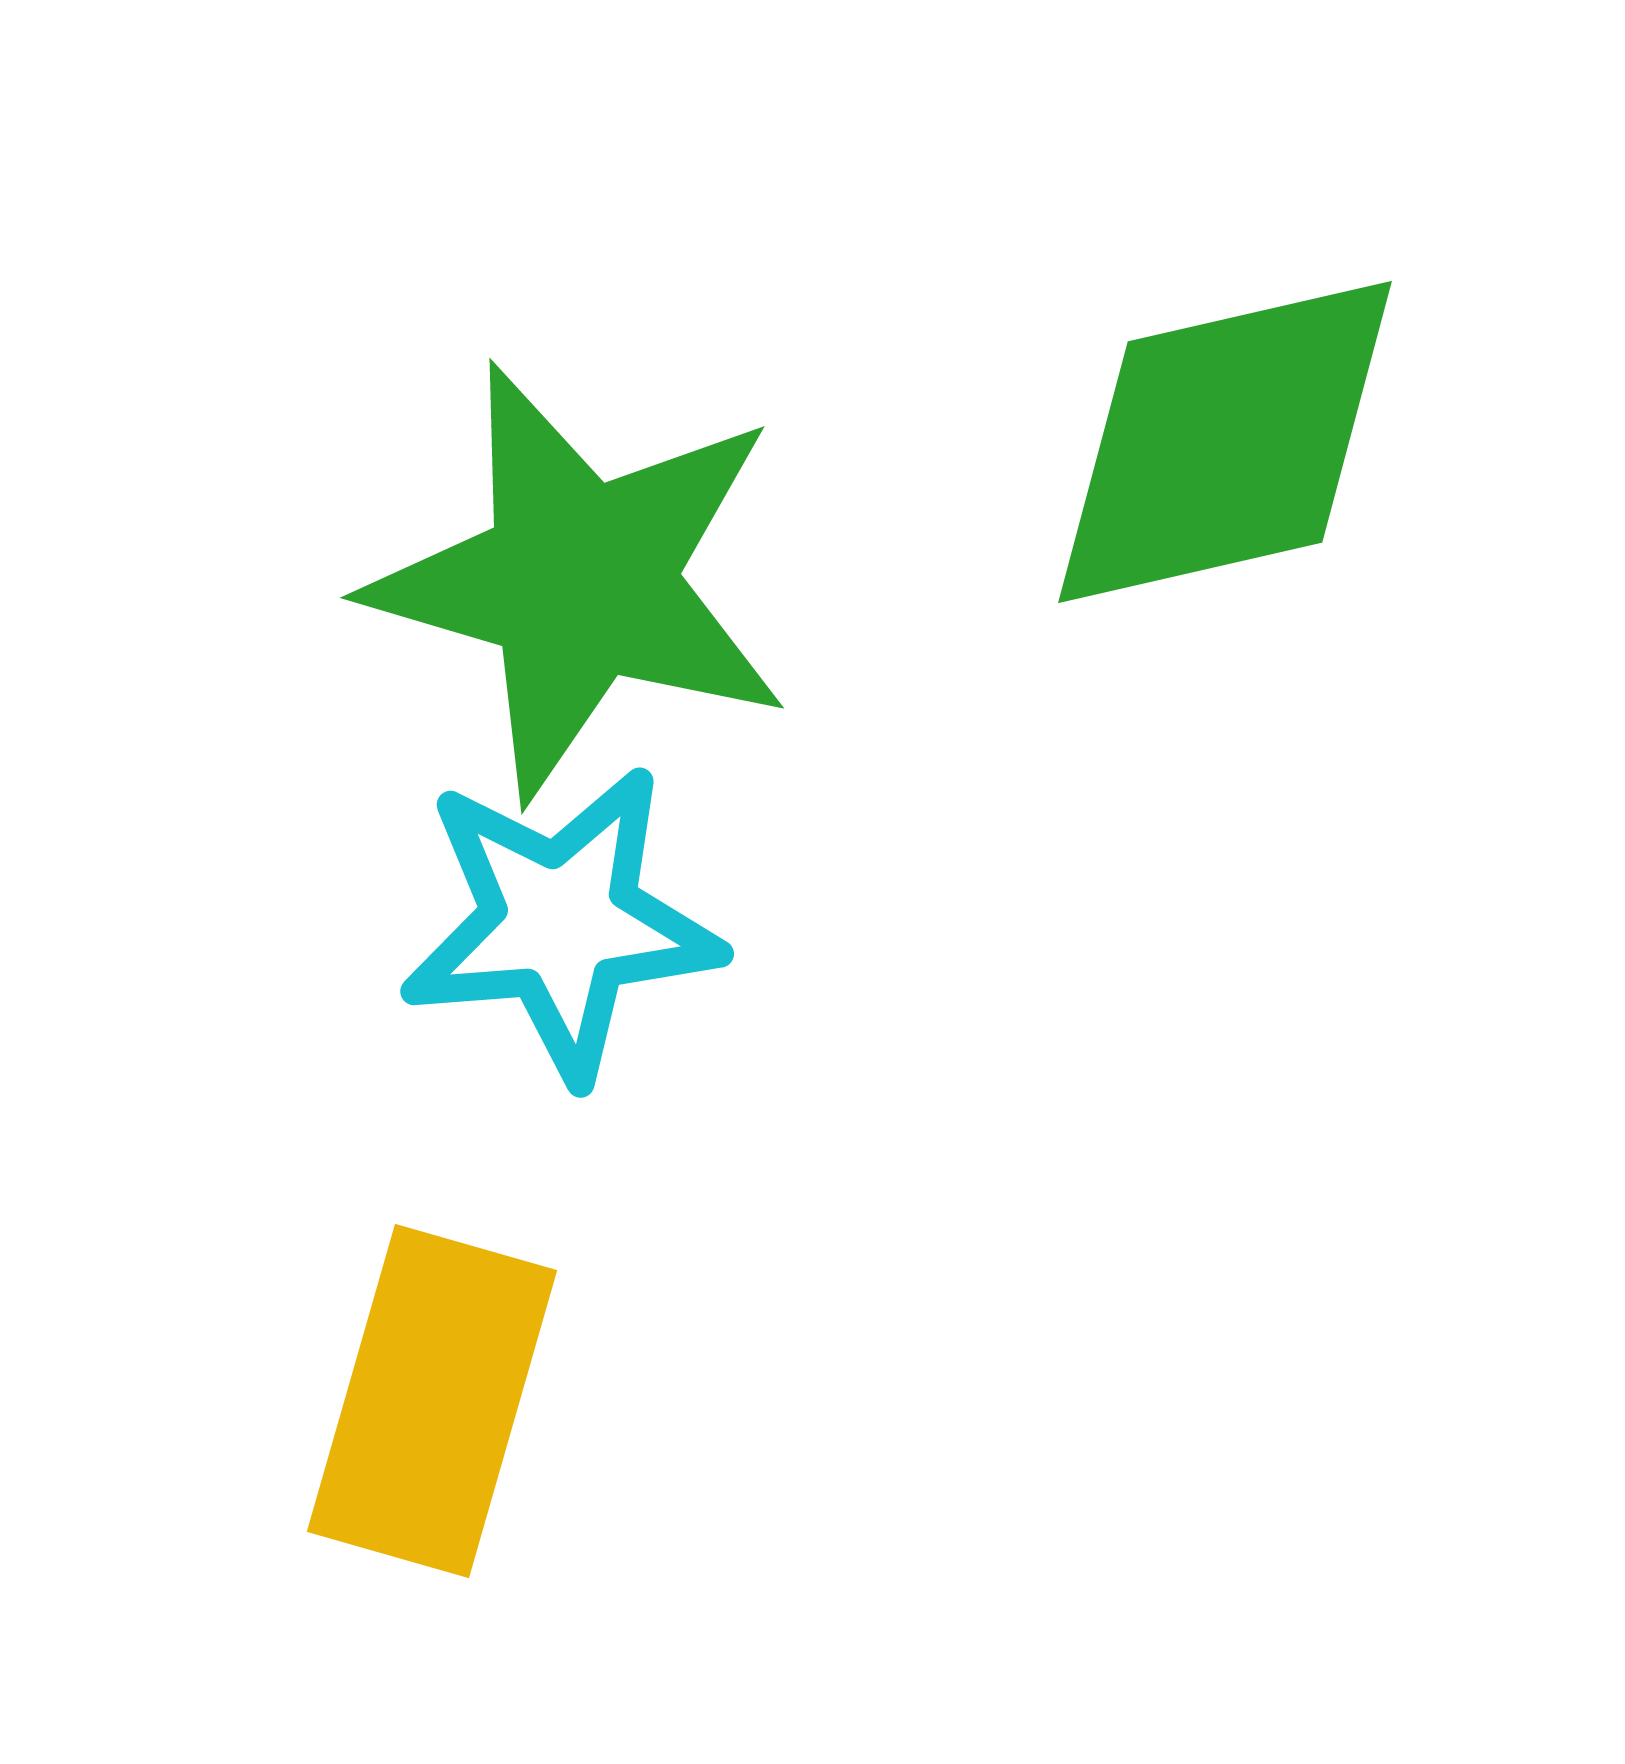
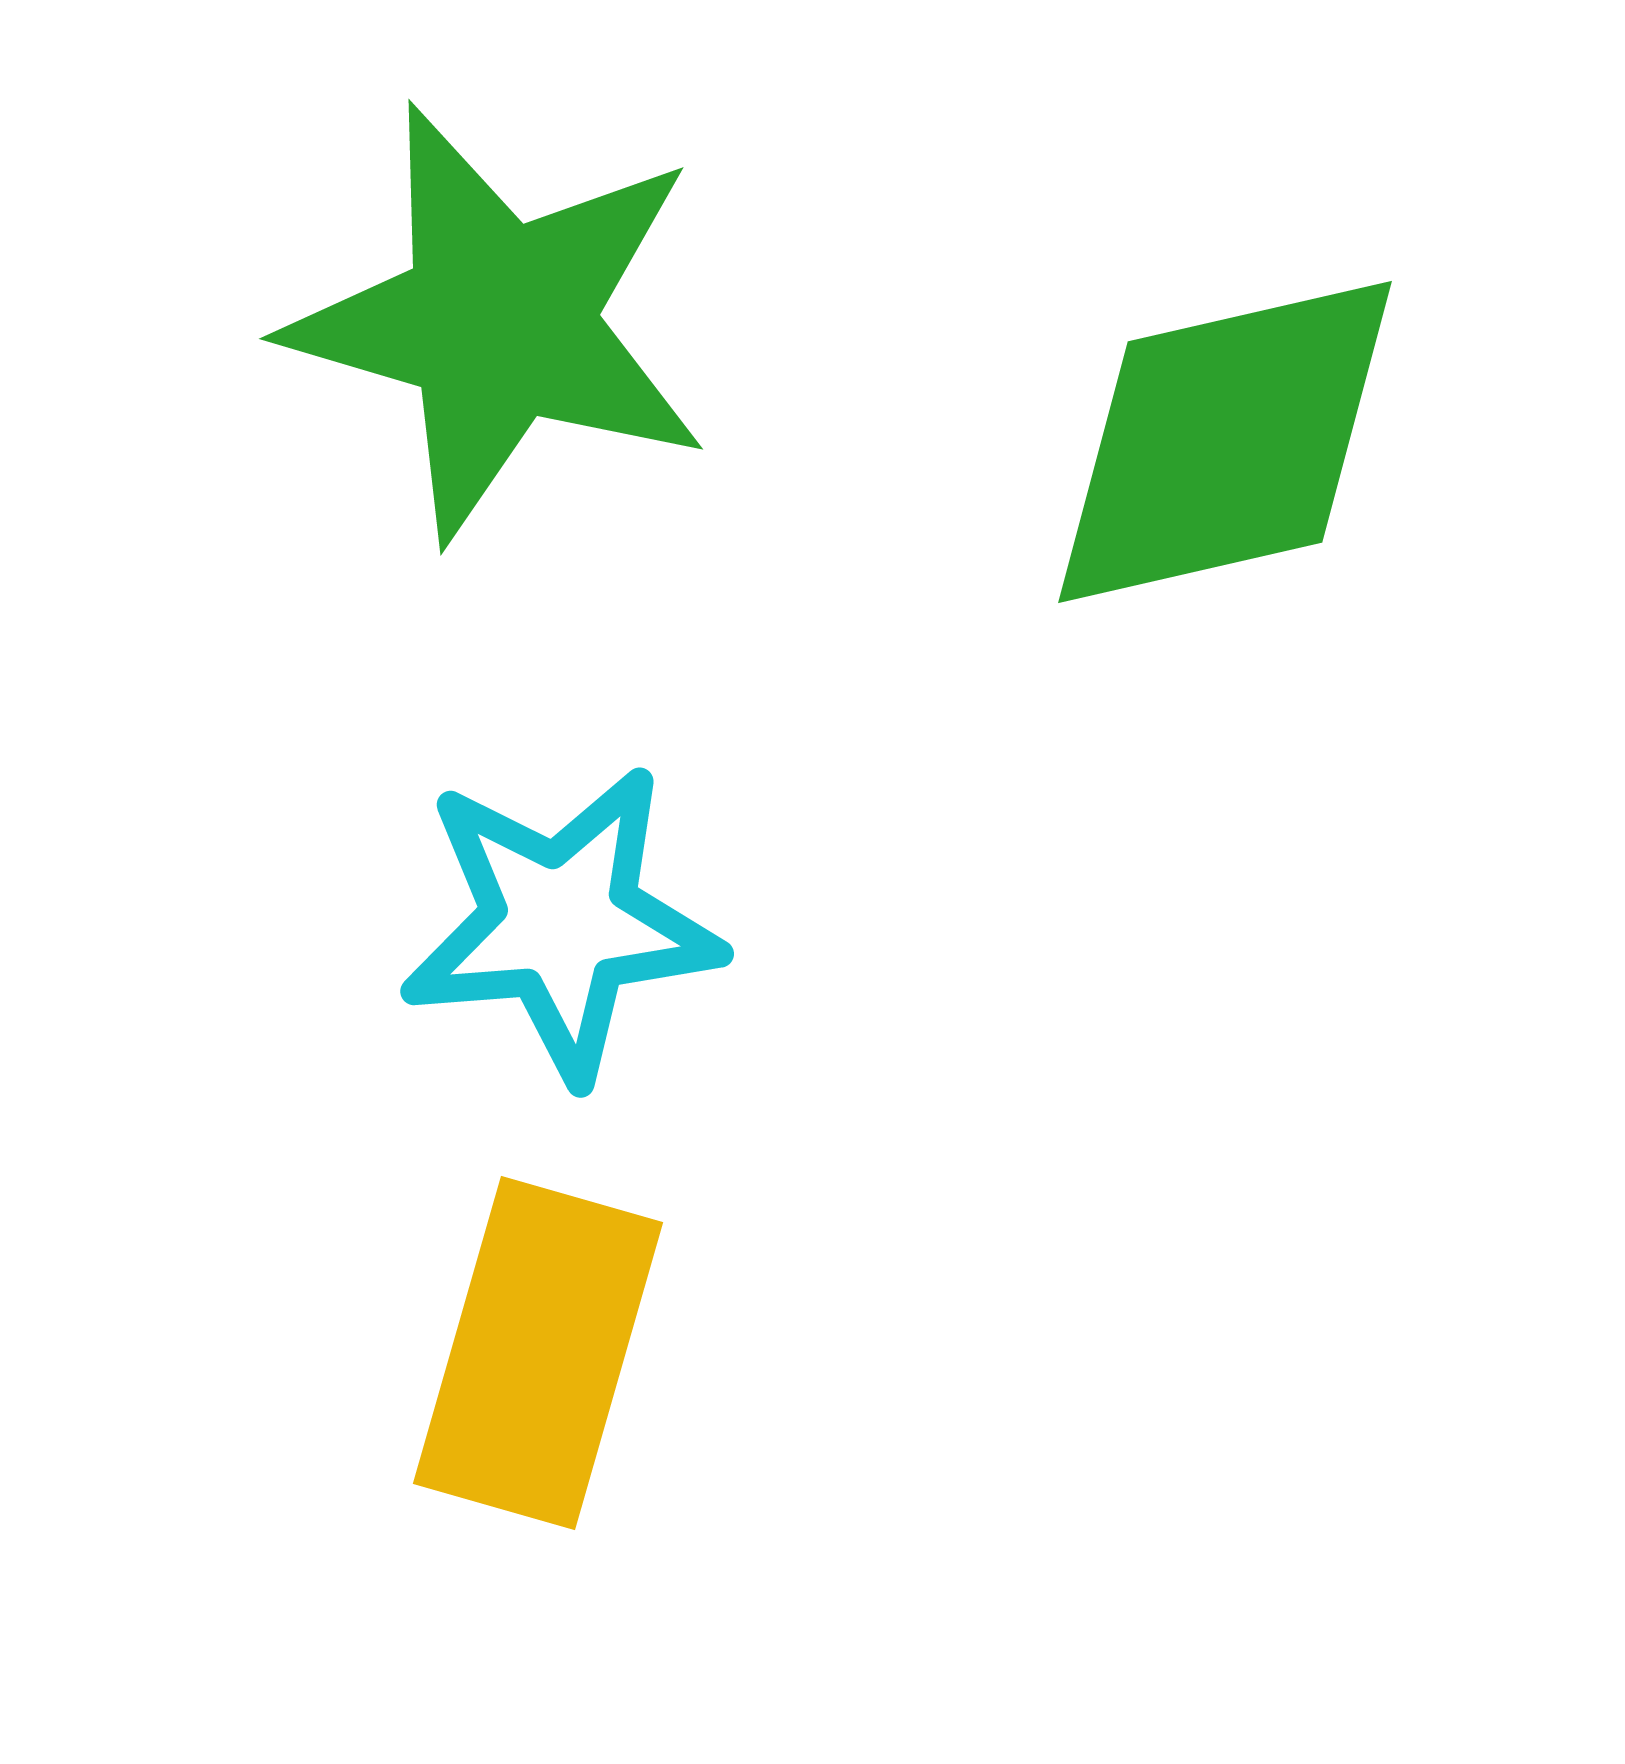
green star: moved 81 px left, 259 px up
yellow rectangle: moved 106 px right, 48 px up
